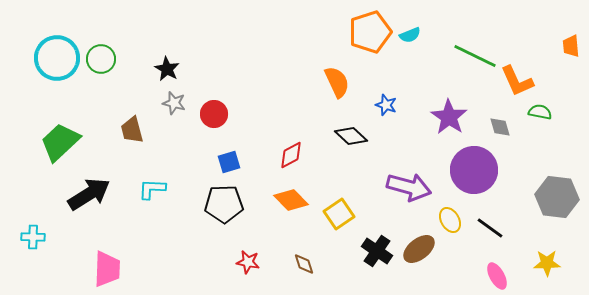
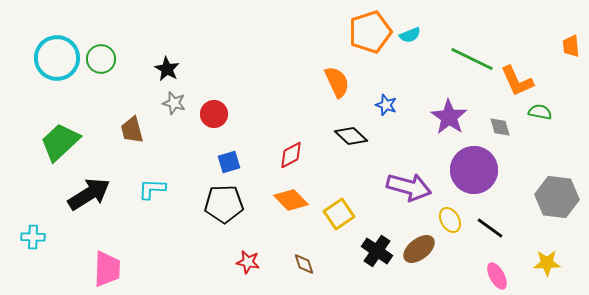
green line: moved 3 px left, 3 px down
